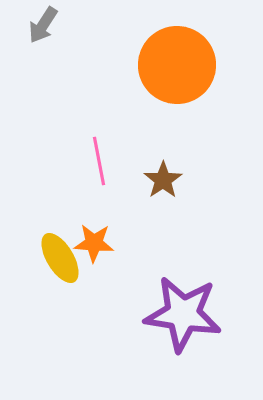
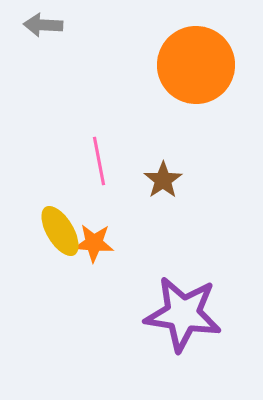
gray arrow: rotated 60 degrees clockwise
orange circle: moved 19 px right
yellow ellipse: moved 27 px up
